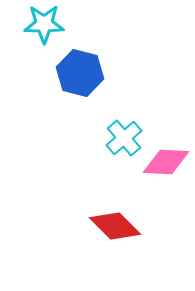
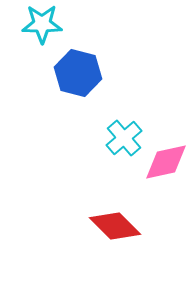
cyan star: moved 2 px left
blue hexagon: moved 2 px left
pink diamond: rotated 15 degrees counterclockwise
